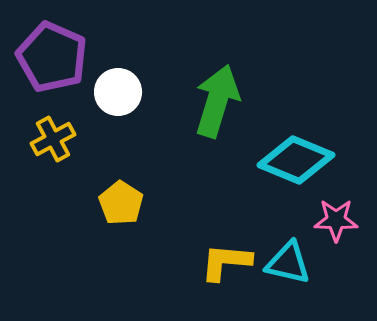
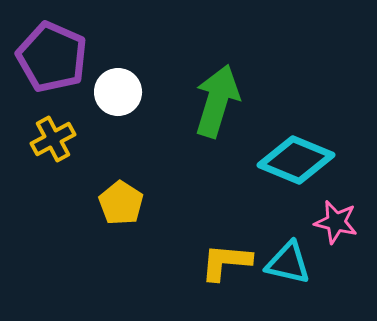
pink star: moved 2 px down; rotated 12 degrees clockwise
